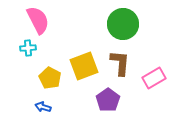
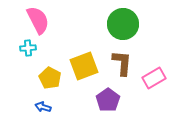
brown L-shape: moved 2 px right
